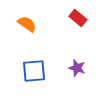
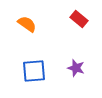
red rectangle: moved 1 px right, 1 px down
purple star: moved 1 px left
